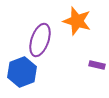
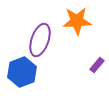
orange star: rotated 20 degrees counterclockwise
purple rectangle: rotated 63 degrees counterclockwise
